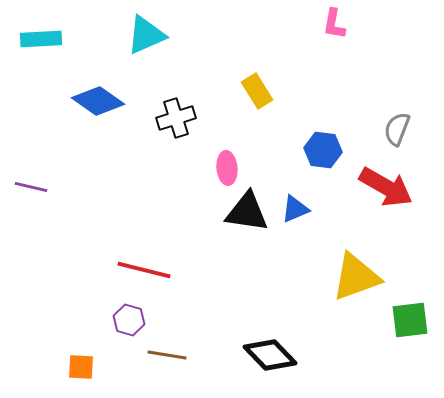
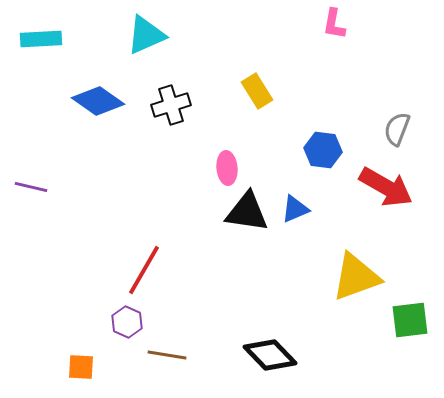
black cross: moved 5 px left, 13 px up
red line: rotated 74 degrees counterclockwise
purple hexagon: moved 2 px left, 2 px down; rotated 8 degrees clockwise
